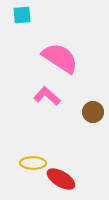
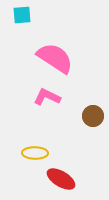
pink semicircle: moved 5 px left
pink L-shape: moved 1 px down; rotated 16 degrees counterclockwise
brown circle: moved 4 px down
yellow ellipse: moved 2 px right, 10 px up
